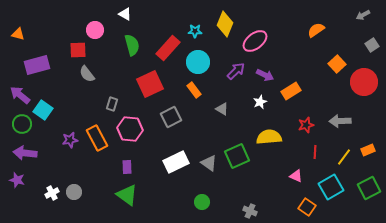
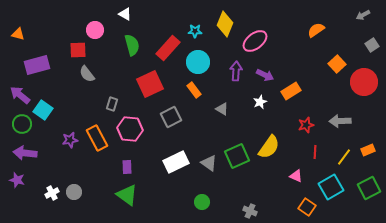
purple arrow at (236, 71): rotated 42 degrees counterclockwise
yellow semicircle at (269, 137): moved 10 px down; rotated 130 degrees clockwise
